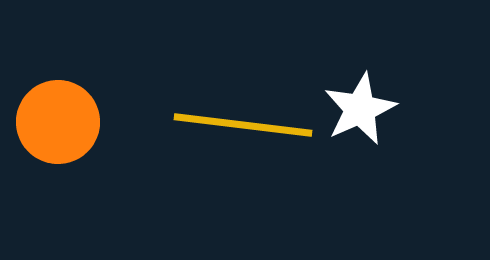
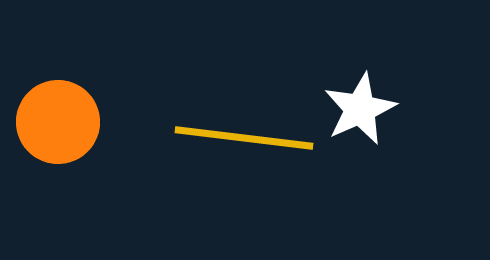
yellow line: moved 1 px right, 13 px down
